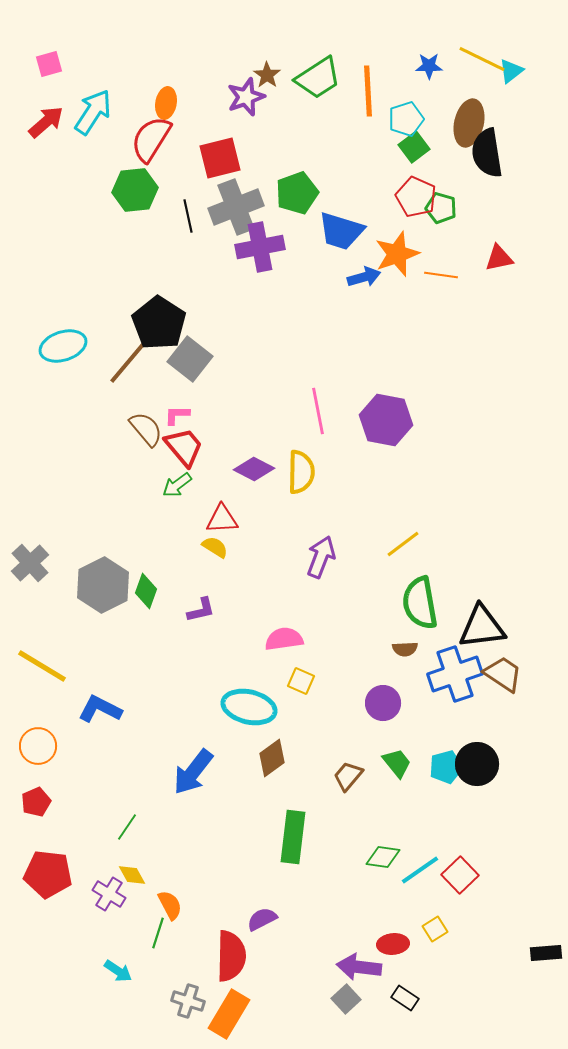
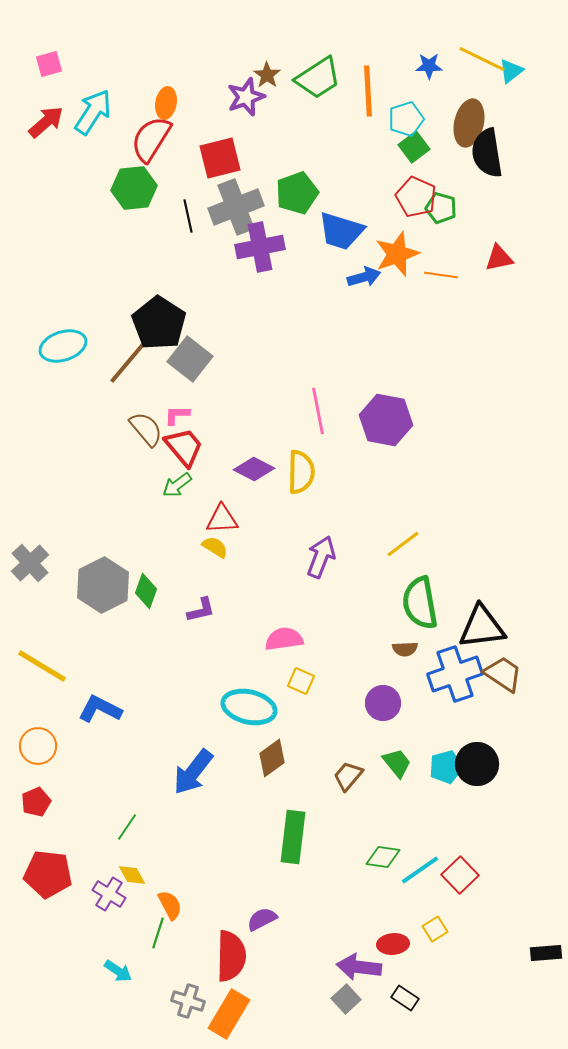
green hexagon at (135, 190): moved 1 px left, 2 px up
